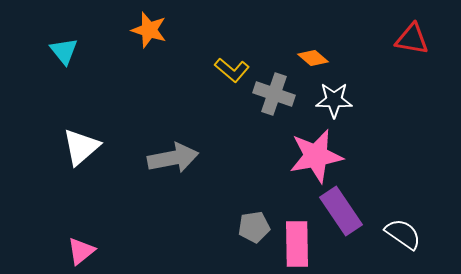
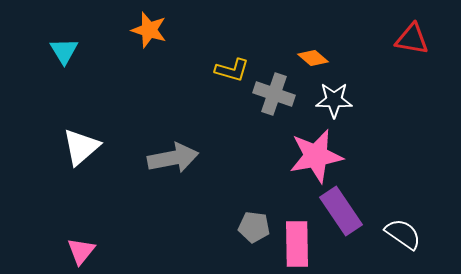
cyan triangle: rotated 8 degrees clockwise
yellow L-shape: rotated 24 degrees counterclockwise
gray pentagon: rotated 16 degrees clockwise
pink triangle: rotated 12 degrees counterclockwise
